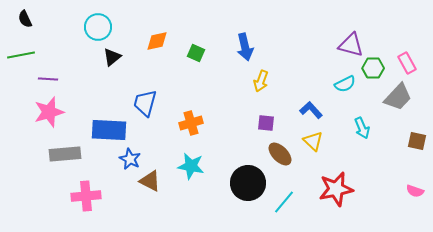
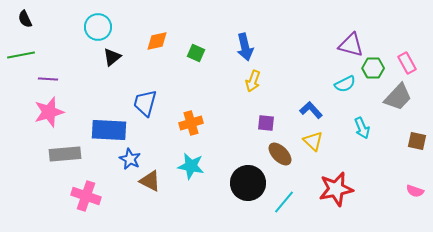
yellow arrow: moved 8 px left
pink cross: rotated 24 degrees clockwise
